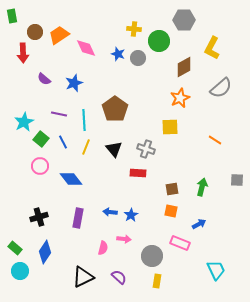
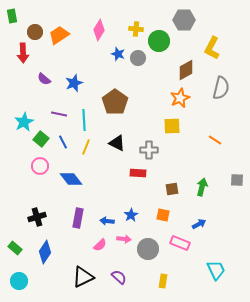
yellow cross at (134, 29): moved 2 px right
pink diamond at (86, 48): moved 13 px right, 18 px up; rotated 55 degrees clockwise
brown diamond at (184, 67): moved 2 px right, 3 px down
gray semicircle at (221, 88): rotated 35 degrees counterclockwise
brown pentagon at (115, 109): moved 7 px up
yellow square at (170, 127): moved 2 px right, 1 px up
black triangle at (114, 149): moved 3 px right, 6 px up; rotated 24 degrees counterclockwise
gray cross at (146, 149): moved 3 px right, 1 px down; rotated 18 degrees counterclockwise
orange square at (171, 211): moved 8 px left, 4 px down
blue arrow at (110, 212): moved 3 px left, 9 px down
black cross at (39, 217): moved 2 px left
pink semicircle at (103, 248): moved 3 px left, 3 px up; rotated 32 degrees clockwise
gray circle at (152, 256): moved 4 px left, 7 px up
cyan circle at (20, 271): moved 1 px left, 10 px down
yellow rectangle at (157, 281): moved 6 px right
